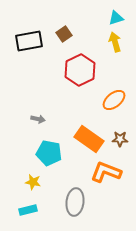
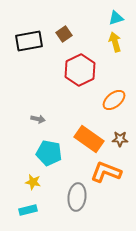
gray ellipse: moved 2 px right, 5 px up
